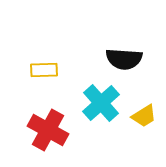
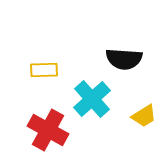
cyan cross: moved 9 px left, 4 px up
